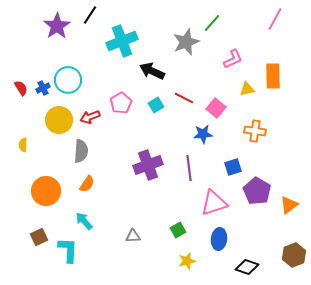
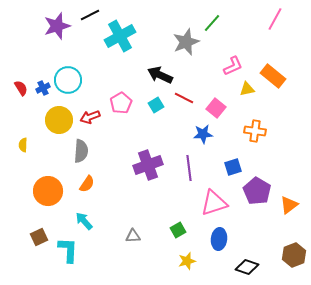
black line: rotated 30 degrees clockwise
purple star: rotated 16 degrees clockwise
cyan cross: moved 2 px left, 5 px up; rotated 8 degrees counterclockwise
pink L-shape: moved 7 px down
black arrow: moved 8 px right, 4 px down
orange rectangle: rotated 50 degrees counterclockwise
orange circle: moved 2 px right
